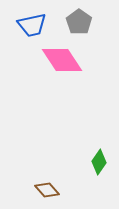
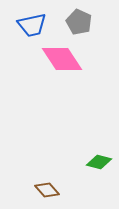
gray pentagon: rotated 10 degrees counterclockwise
pink diamond: moved 1 px up
green diamond: rotated 70 degrees clockwise
